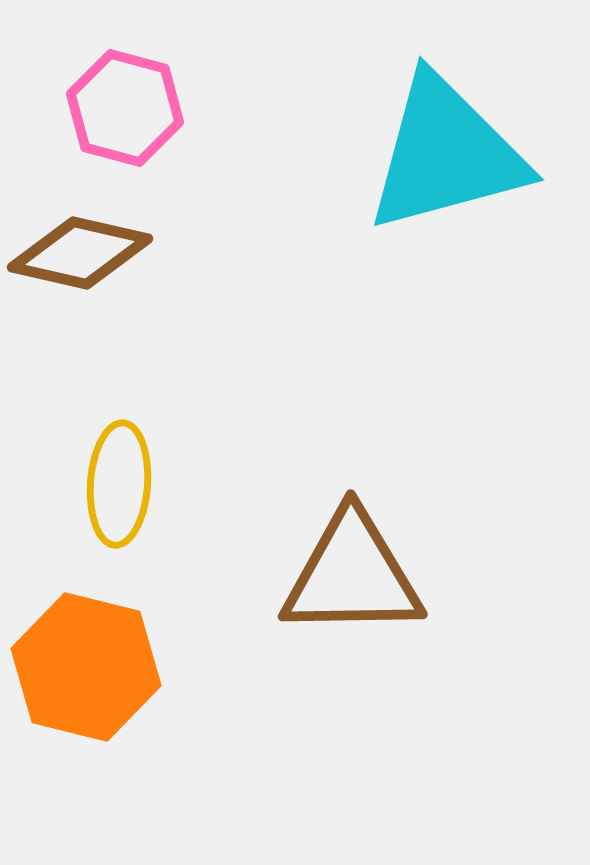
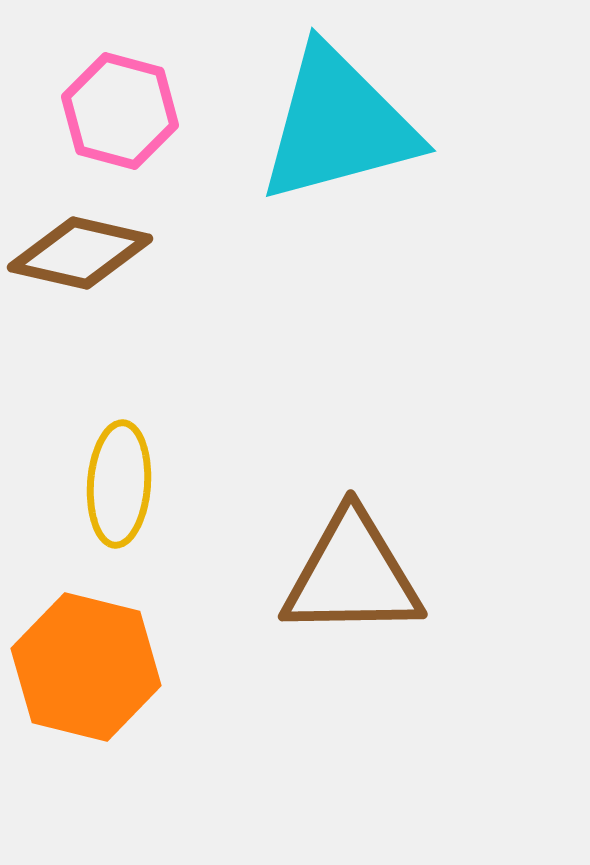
pink hexagon: moved 5 px left, 3 px down
cyan triangle: moved 108 px left, 29 px up
